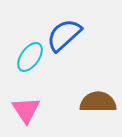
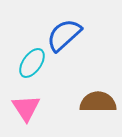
cyan ellipse: moved 2 px right, 6 px down
pink triangle: moved 2 px up
